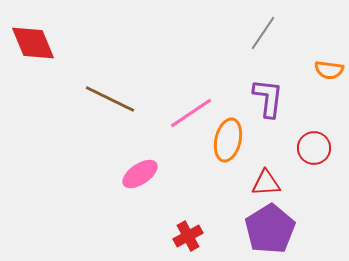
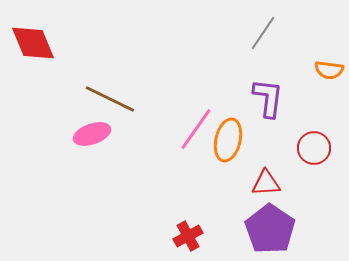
pink line: moved 5 px right, 16 px down; rotated 21 degrees counterclockwise
pink ellipse: moved 48 px left, 40 px up; rotated 15 degrees clockwise
purple pentagon: rotated 6 degrees counterclockwise
